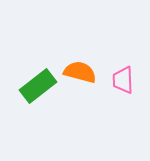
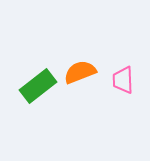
orange semicircle: rotated 36 degrees counterclockwise
